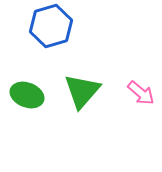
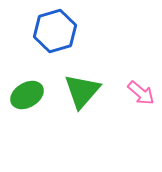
blue hexagon: moved 4 px right, 5 px down
green ellipse: rotated 52 degrees counterclockwise
